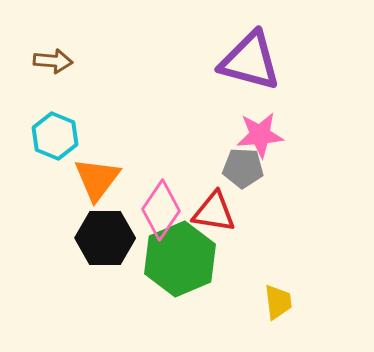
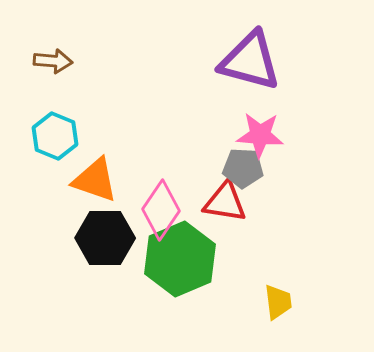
pink star: rotated 9 degrees clockwise
orange triangle: moved 2 px left, 1 px down; rotated 48 degrees counterclockwise
red triangle: moved 11 px right, 10 px up
